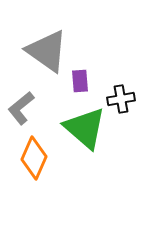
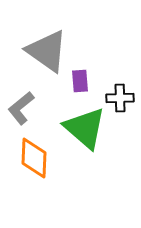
black cross: moved 1 px left, 1 px up; rotated 8 degrees clockwise
orange diamond: rotated 21 degrees counterclockwise
